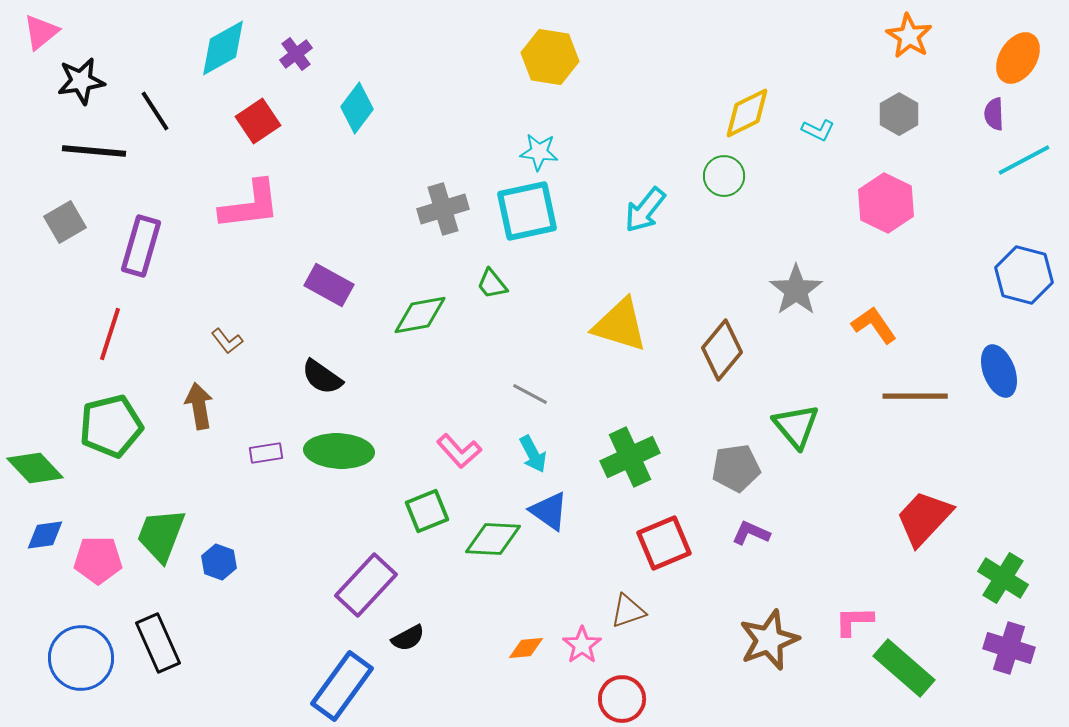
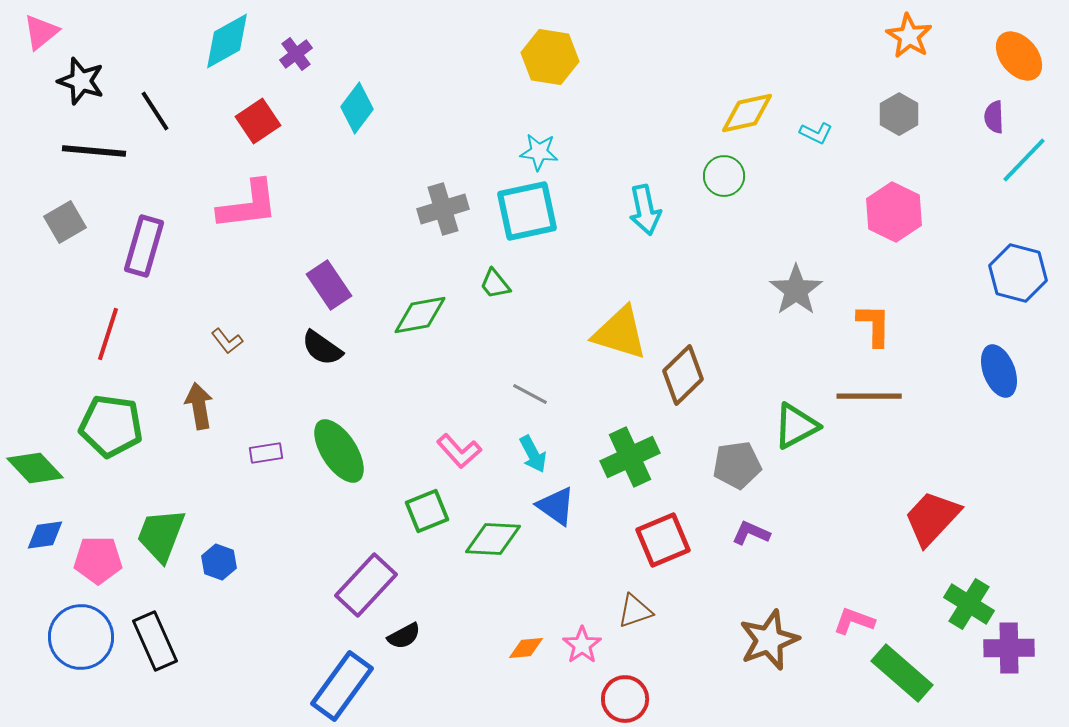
cyan diamond at (223, 48): moved 4 px right, 7 px up
orange ellipse at (1018, 58): moved 1 px right, 2 px up; rotated 72 degrees counterclockwise
black star at (81, 81): rotated 27 degrees clockwise
yellow diamond at (747, 113): rotated 14 degrees clockwise
purple semicircle at (994, 114): moved 3 px down
cyan L-shape at (818, 130): moved 2 px left, 3 px down
cyan line at (1024, 160): rotated 18 degrees counterclockwise
pink hexagon at (886, 203): moved 8 px right, 9 px down
pink L-shape at (250, 205): moved 2 px left
cyan arrow at (645, 210): rotated 51 degrees counterclockwise
purple rectangle at (141, 246): moved 3 px right
blue hexagon at (1024, 275): moved 6 px left, 2 px up
green trapezoid at (492, 284): moved 3 px right
purple rectangle at (329, 285): rotated 27 degrees clockwise
yellow triangle at (620, 325): moved 8 px down
orange L-shape at (874, 325): rotated 36 degrees clockwise
red line at (110, 334): moved 2 px left
brown diamond at (722, 350): moved 39 px left, 25 px down; rotated 6 degrees clockwise
black semicircle at (322, 377): moved 29 px up
brown line at (915, 396): moved 46 px left
green pentagon at (111, 426): rotated 22 degrees clockwise
green triangle at (796, 426): rotated 42 degrees clockwise
green ellipse at (339, 451): rotated 54 degrees clockwise
gray pentagon at (736, 468): moved 1 px right, 3 px up
blue triangle at (549, 511): moved 7 px right, 5 px up
red trapezoid at (924, 518): moved 8 px right
red square at (664, 543): moved 1 px left, 3 px up
green cross at (1003, 578): moved 34 px left, 26 px down
brown triangle at (628, 611): moved 7 px right
pink L-shape at (854, 621): rotated 21 degrees clockwise
black semicircle at (408, 638): moved 4 px left, 2 px up
black rectangle at (158, 643): moved 3 px left, 2 px up
purple cross at (1009, 648): rotated 18 degrees counterclockwise
blue circle at (81, 658): moved 21 px up
green rectangle at (904, 668): moved 2 px left, 5 px down
red circle at (622, 699): moved 3 px right
